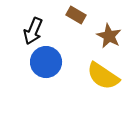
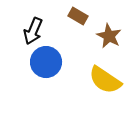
brown rectangle: moved 2 px right, 1 px down
yellow semicircle: moved 2 px right, 4 px down
